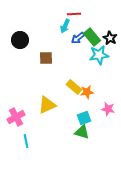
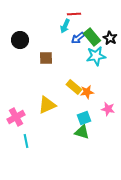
cyan star: moved 3 px left, 1 px down
